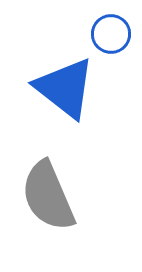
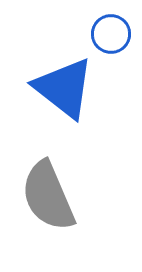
blue triangle: moved 1 px left
